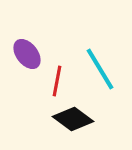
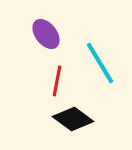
purple ellipse: moved 19 px right, 20 px up
cyan line: moved 6 px up
